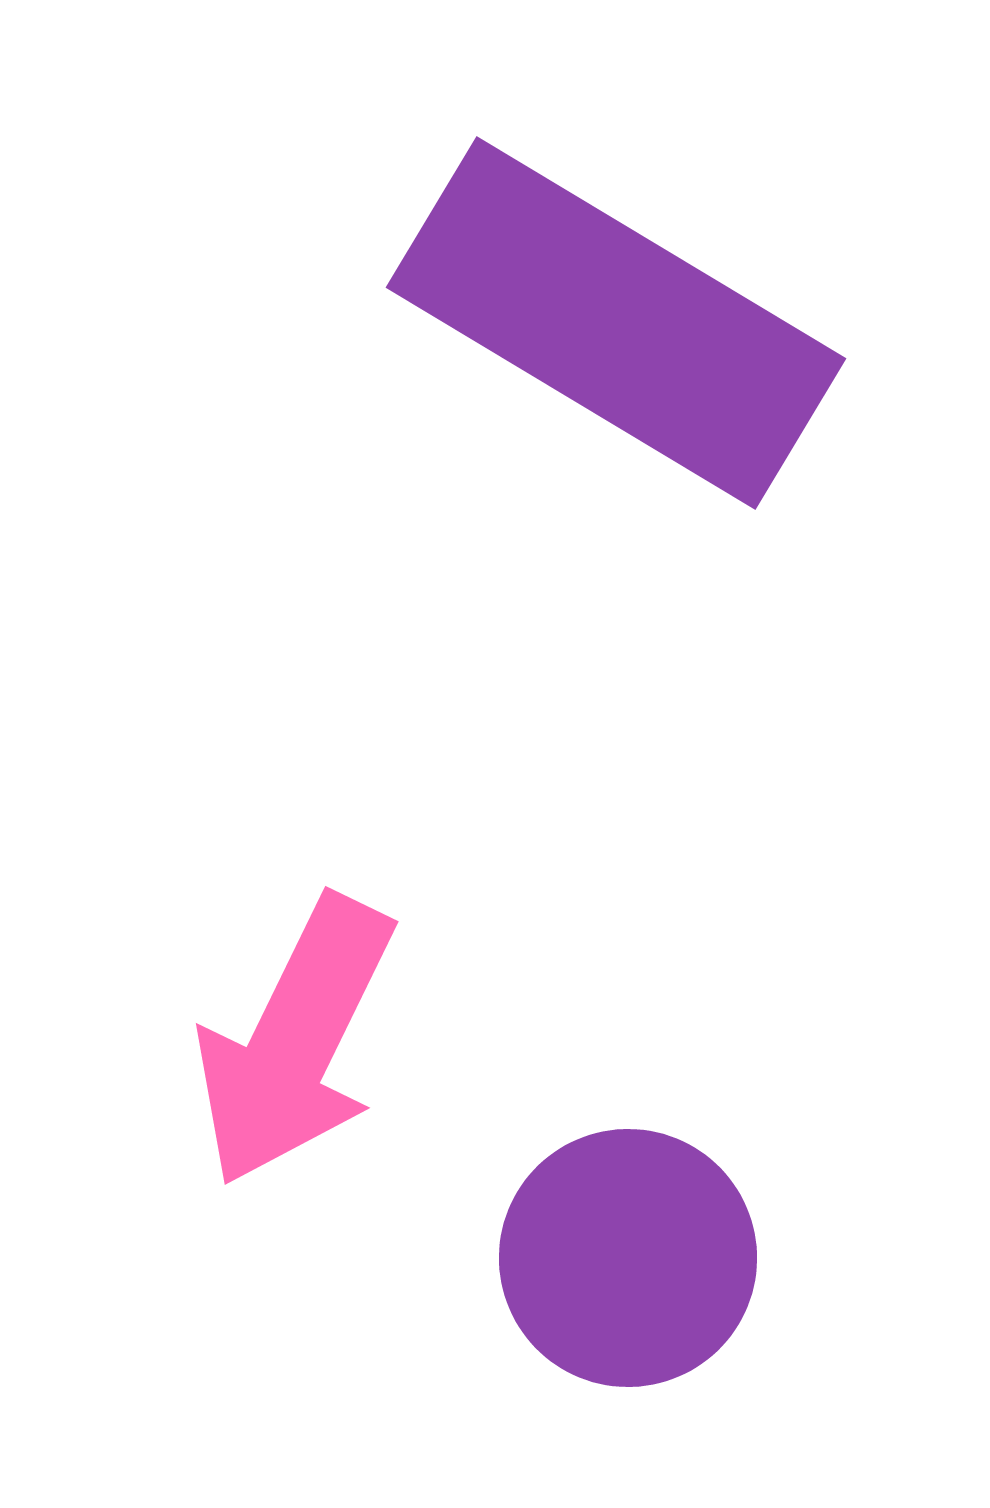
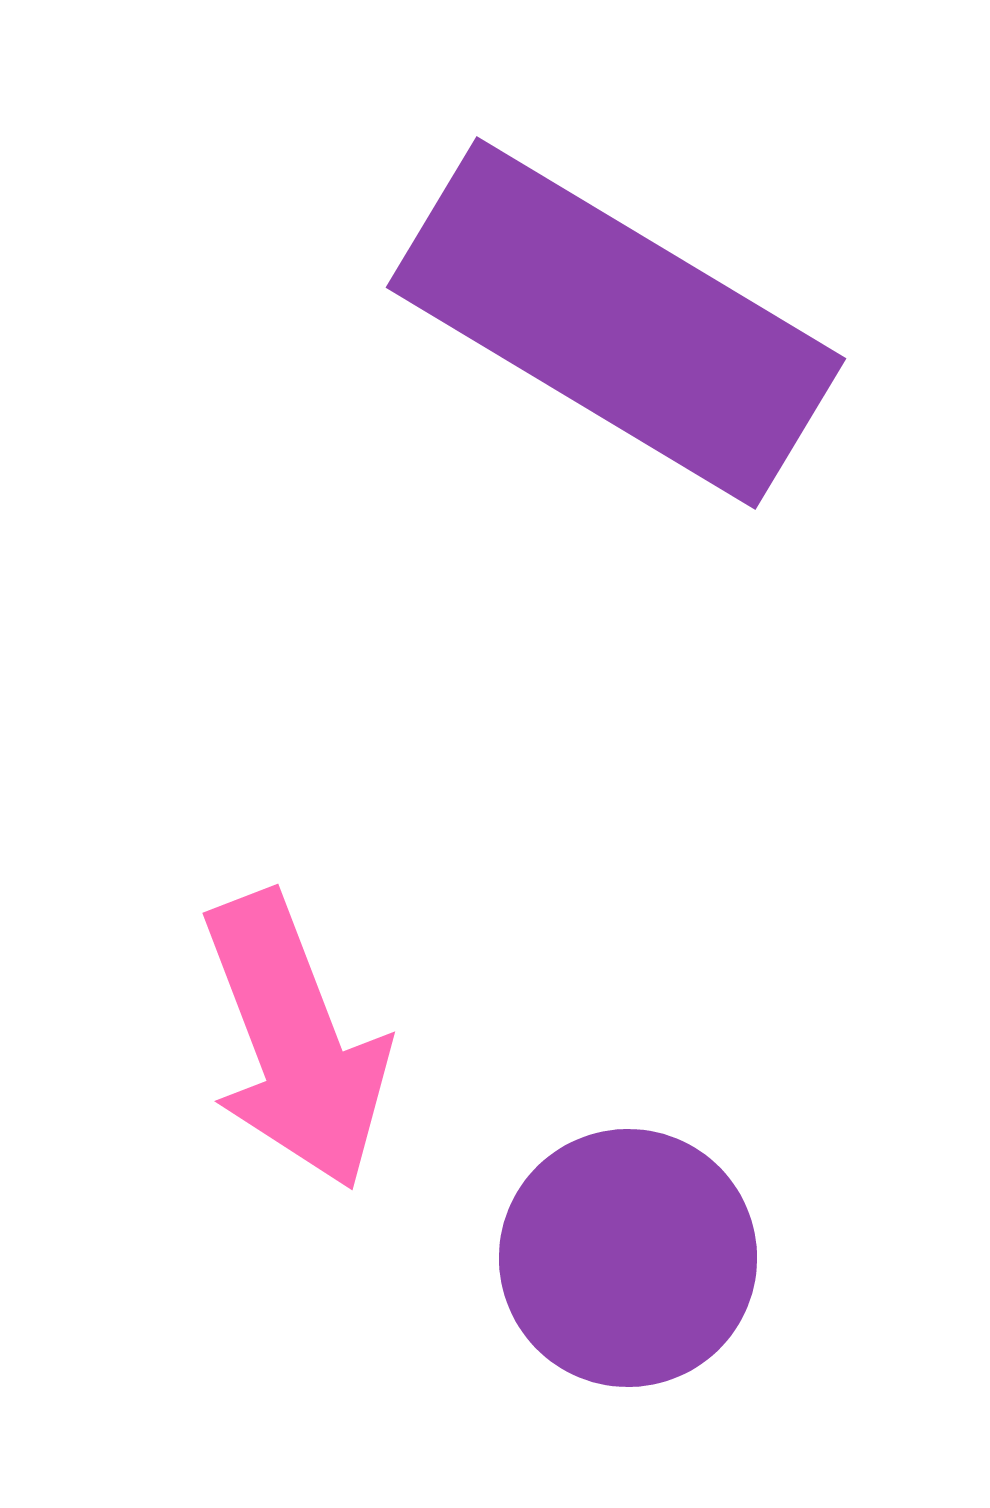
pink arrow: rotated 47 degrees counterclockwise
